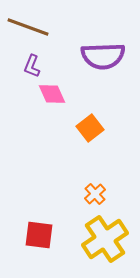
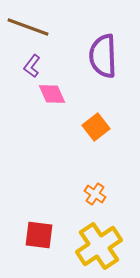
purple semicircle: rotated 90 degrees clockwise
purple L-shape: rotated 15 degrees clockwise
orange square: moved 6 px right, 1 px up
orange cross: rotated 15 degrees counterclockwise
yellow cross: moved 6 px left, 7 px down
